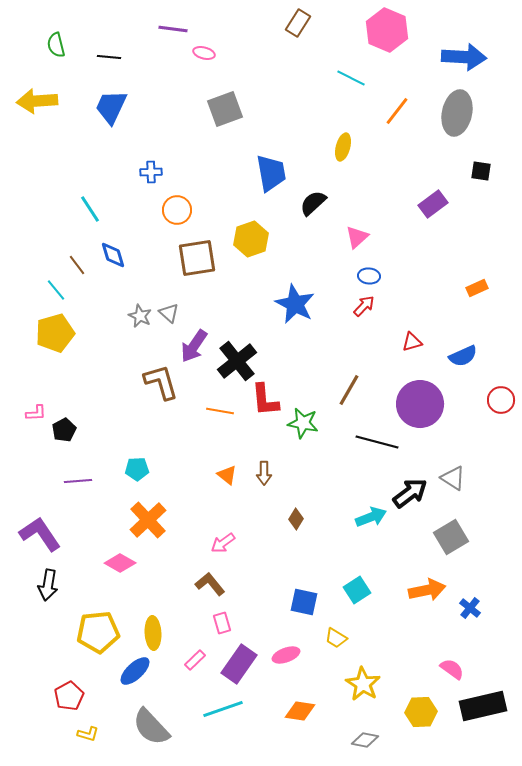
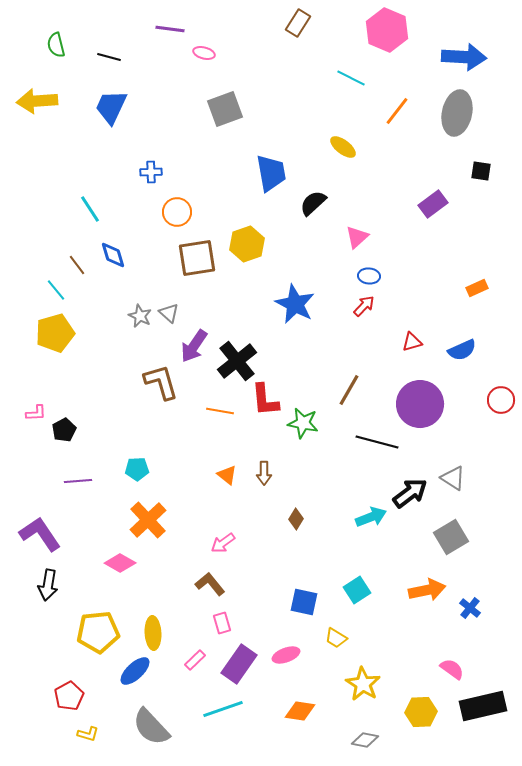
purple line at (173, 29): moved 3 px left
black line at (109, 57): rotated 10 degrees clockwise
yellow ellipse at (343, 147): rotated 68 degrees counterclockwise
orange circle at (177, 210): moved 2 px down
yellow hexagon at (251, 239): moved 4 px left, 5 px down
blue semicircle at (463, 356): moved 1 px left, 6 px up
